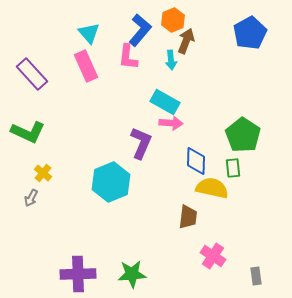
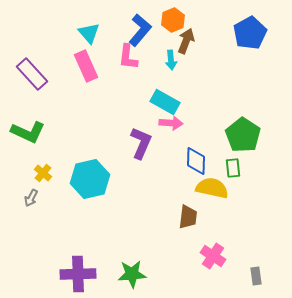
cyan hexagon: moved 21 px left, 3 px up; rotated 9 degrees clockwise
